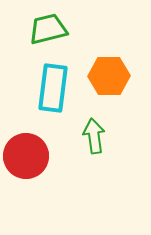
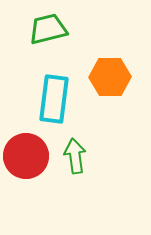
orange hexagon: moved 1 px right, 1 px down
cyan rectangle: moved 1 px right, 11 px down
green arrow: moved 19 px left, 20 px down
